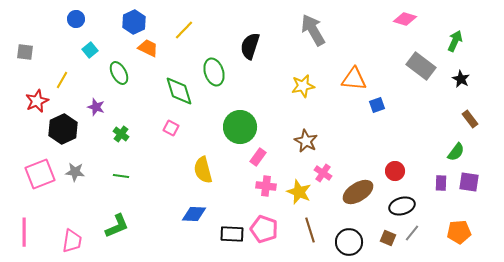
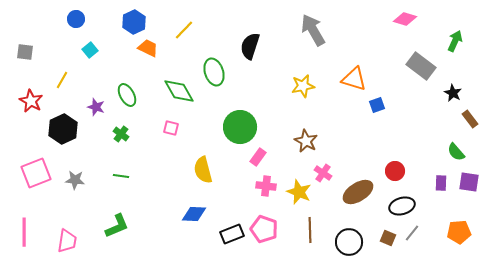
green ellipse at (119, 73): moved 8 px right, 22 px down
orange triangle at (354, 79): rotated 12 degrees clockwise
black star at (461, 79): moved 8 px left, 14 px down
green diamond at (179, 91): rotated 12 degrees counterclockwise
red star at (37, 101): moved 6 px left; rotated 20 degrees counterclockwise
pink square at (171, 128): rotated 14 degrees counterclockwise
green semicircle at (456, 152): rotated 102 degrees clockwise
gray star at (75, 172): moved 8 px down
pink square at (40, 174): moved 4 px left, 1 px up
brown line at (310, 230): rotated 15 degrees clockwise
black rectangle at (232, 234): rotated 25 degrees counterclockwise
pink trapezoid at (72, 241): moved 5 px left
